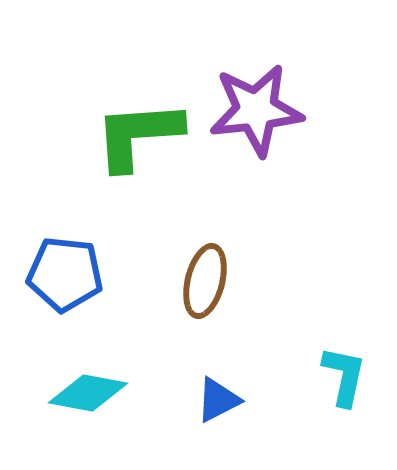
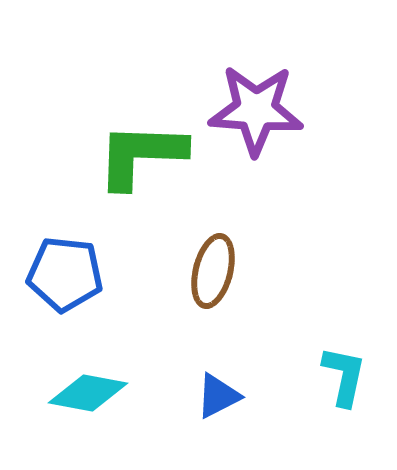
purple star: rotated 10 degrees clockwise
green L-shape: moved 3 px right, 20 px down; rotated 6 degrees clockwise
brown ellipse: moved 8 px right, 10 px up
blue triangle: moved 4 px up
